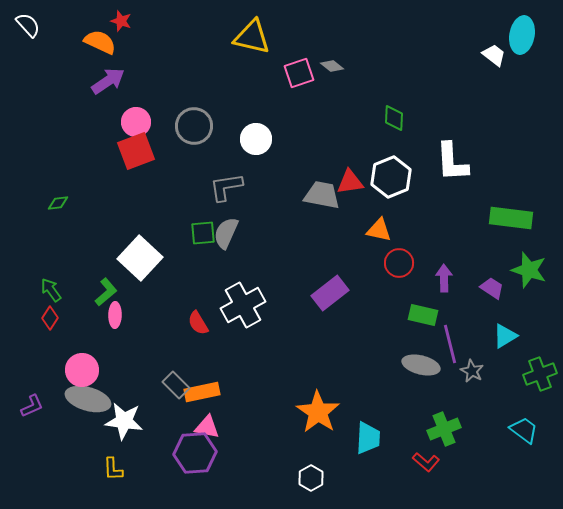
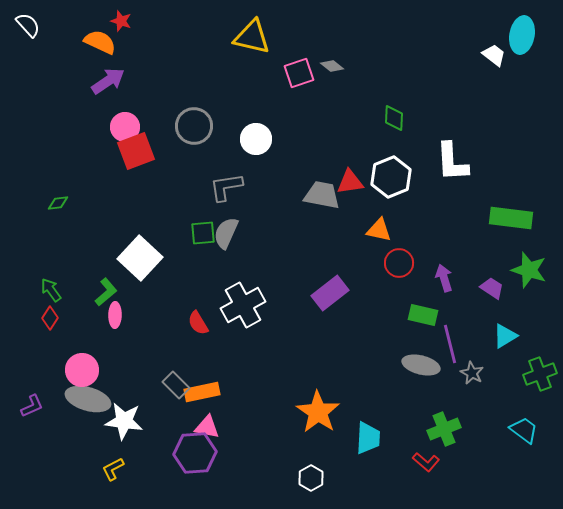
pink circle at (136, 122): moved 11 px left, 5 px down
purple arrow at (444, 278): rotated 16 degrees counterclockwise
gray star at (472, 371): moved 2 px down
yellow L-shape at (113, 469): rotated 65 degrees clockwise
